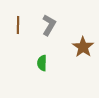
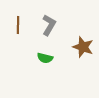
brown star: rotated 15 degrees counterclockwise
green semicircle: moved 3 px right, 5 px up; rotated 77 degrees counterclockwise
